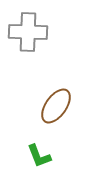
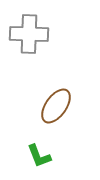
gray cross: moved 1 px right, 2 px down
